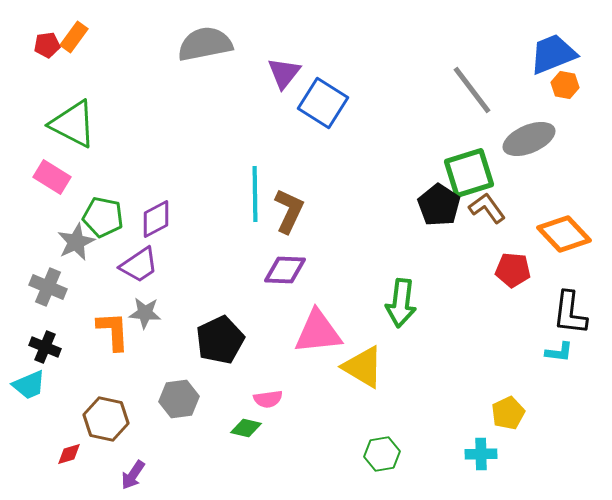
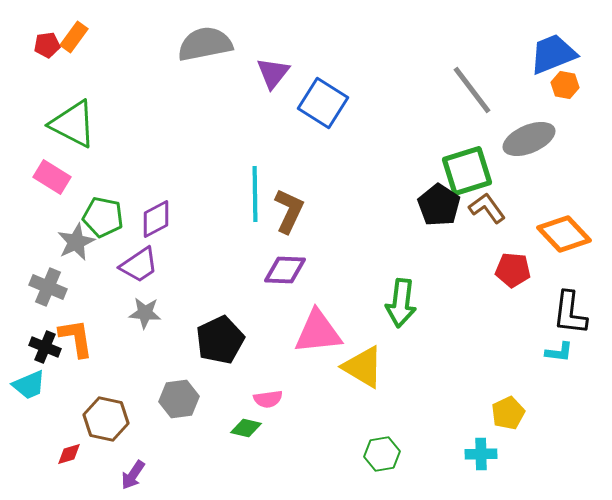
purple triangle at (284, 73): moved 11 px left
green square at (469, 173): moved 2 px left, 2 px up
orange L-shape at (113, 331): moved 37 px left, 7 px down; rotated 6 degrees counterclockwise
